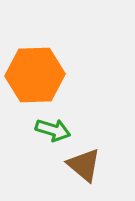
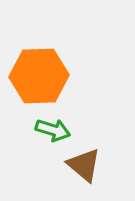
orange hexagon: moved 4 px right, 1 px down
